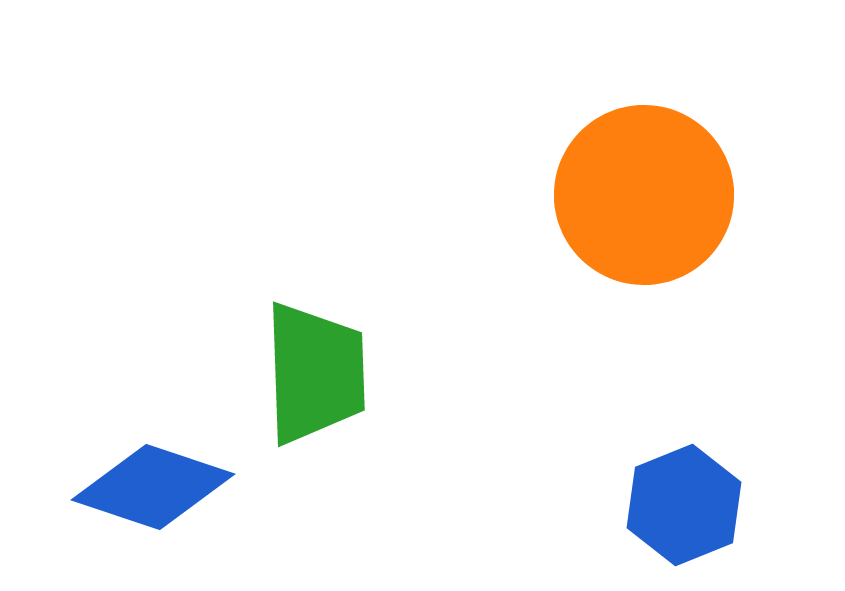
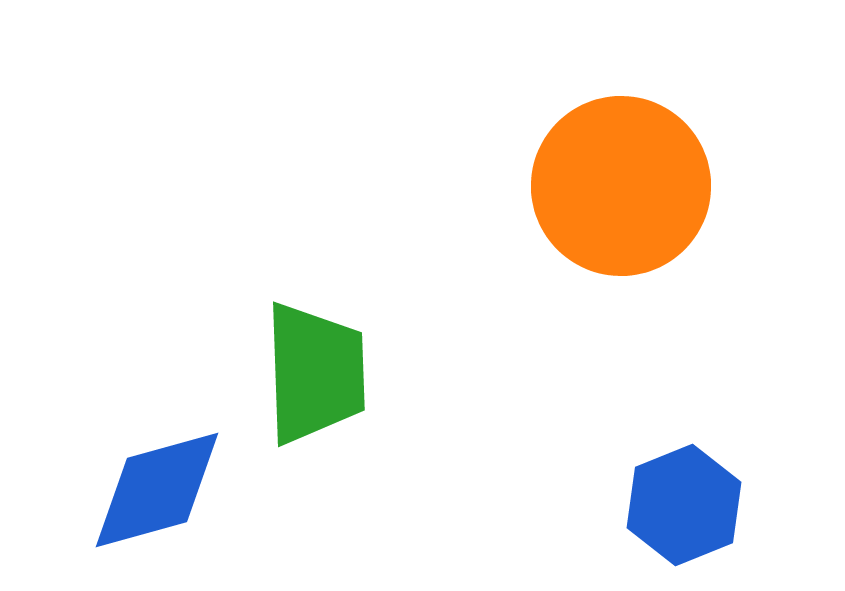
orange circle: moved 23 px left, 9 px up
blue diamond: moved 4 px right, 3 px down; rotated 34 degrees counterclockwise
